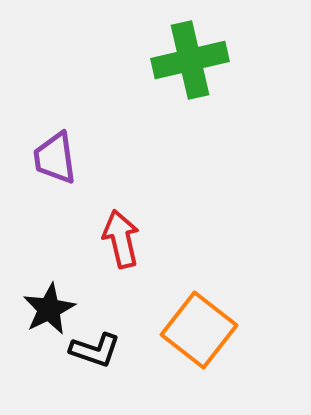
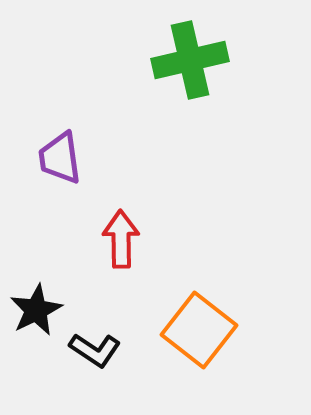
purple trapezoid: moved 5 px right
red arrow: rotated 12 degrees clockwise
black star: moved 13 px left, 1 px down
black L-shape: rotated 15 degrees clockwise
